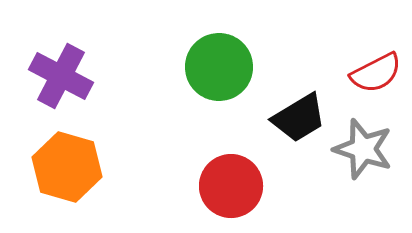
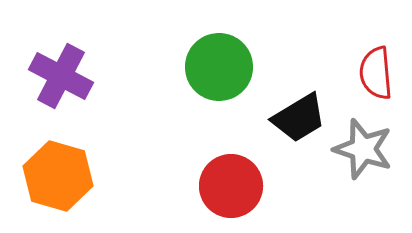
red semicircle: rotated 112 degrees clockwise
orange hexagon: moved 9 px left, 9 px down
